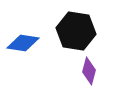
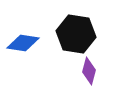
black hexagon: moved 3 px down
